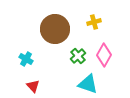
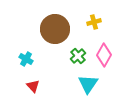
cyan triangle: rotated 45 degrees clockwise
